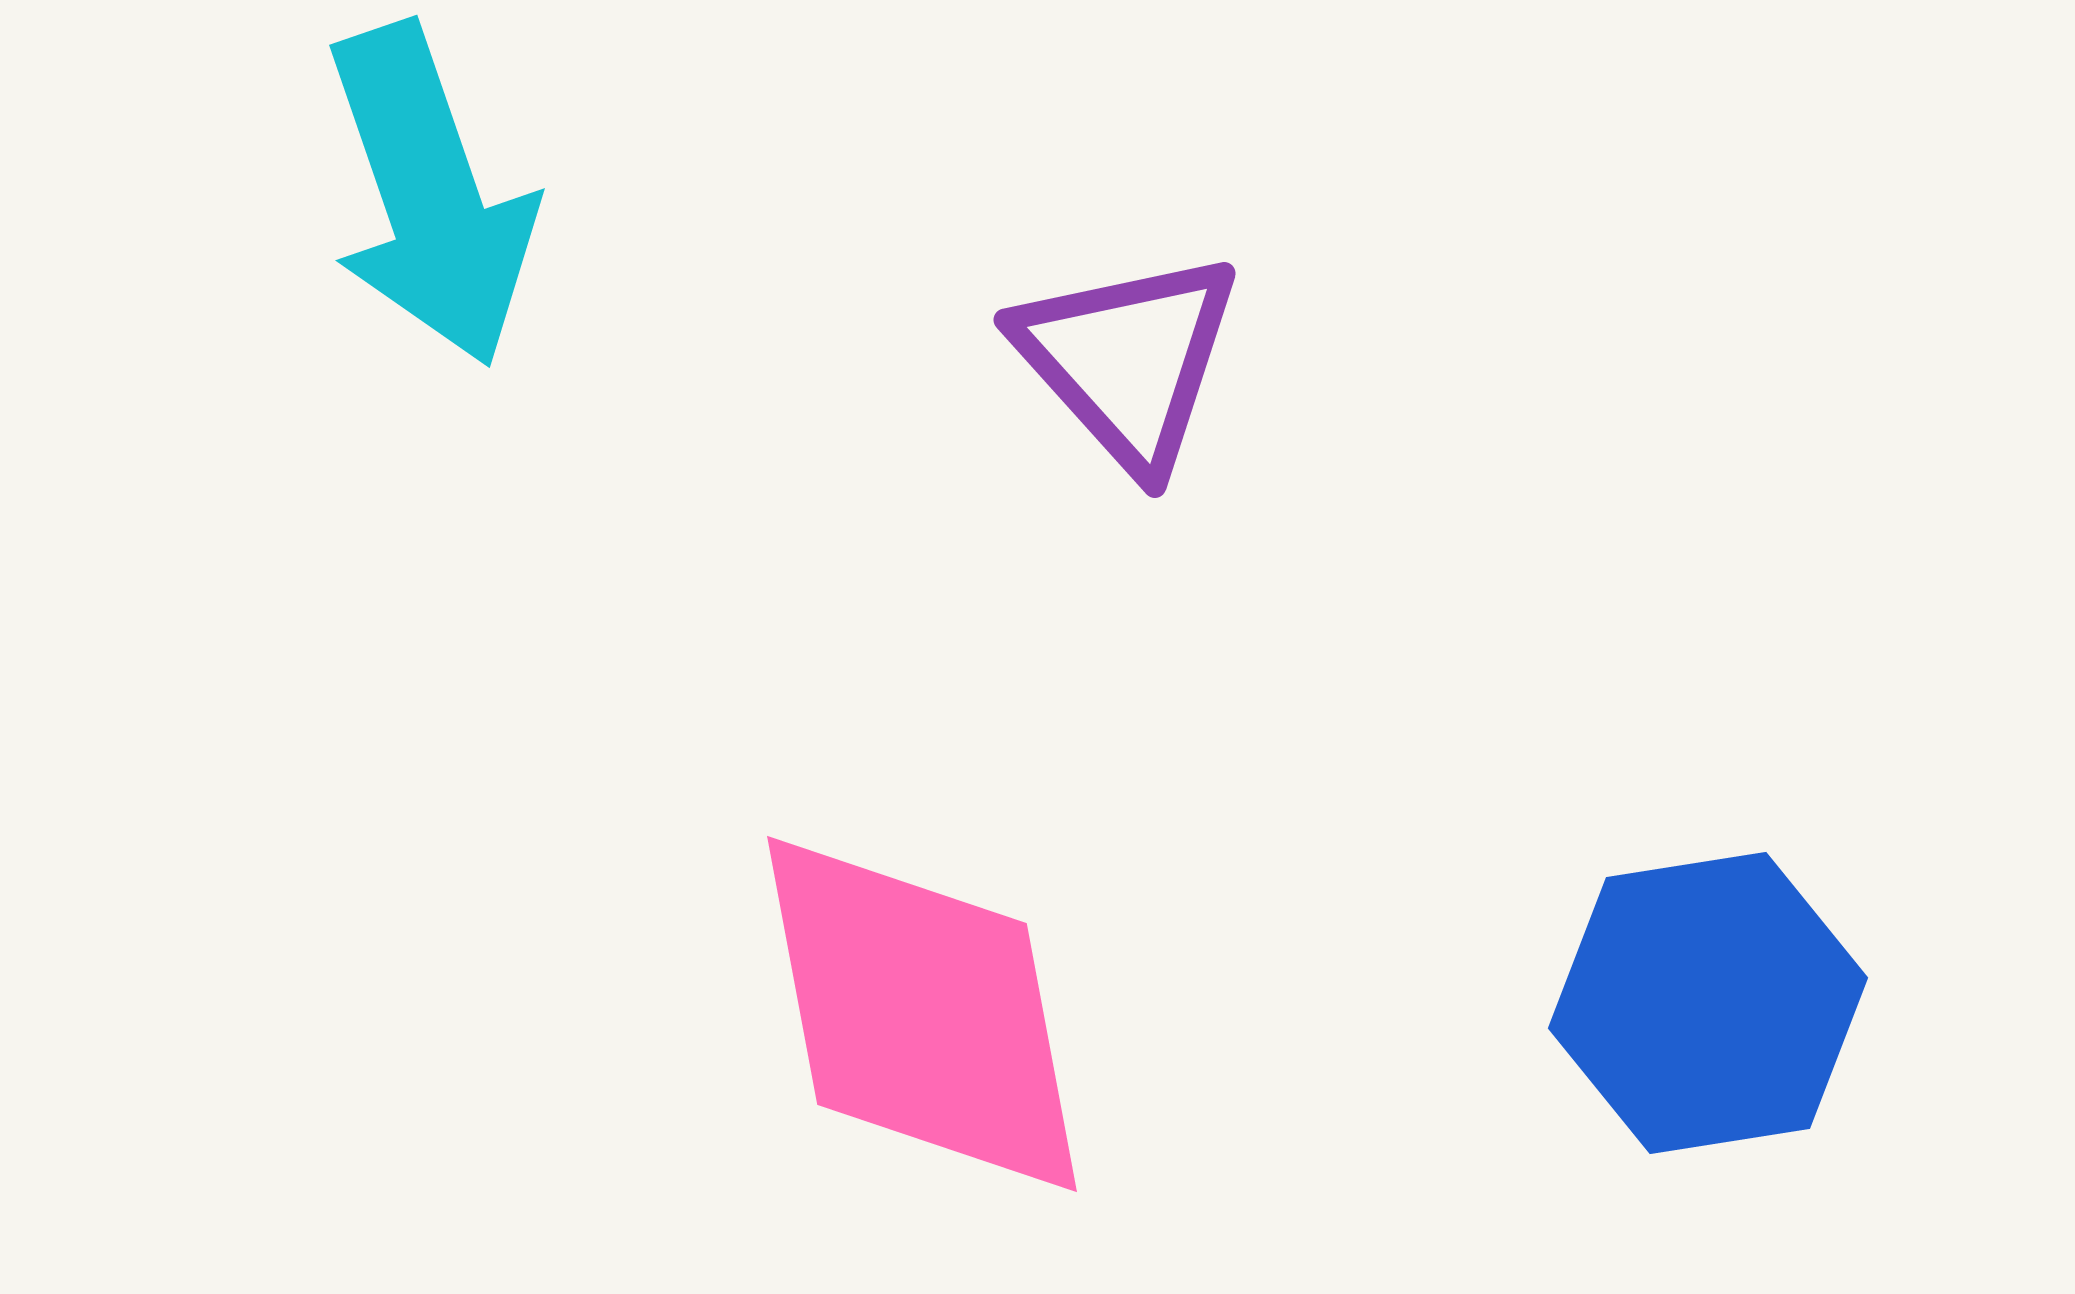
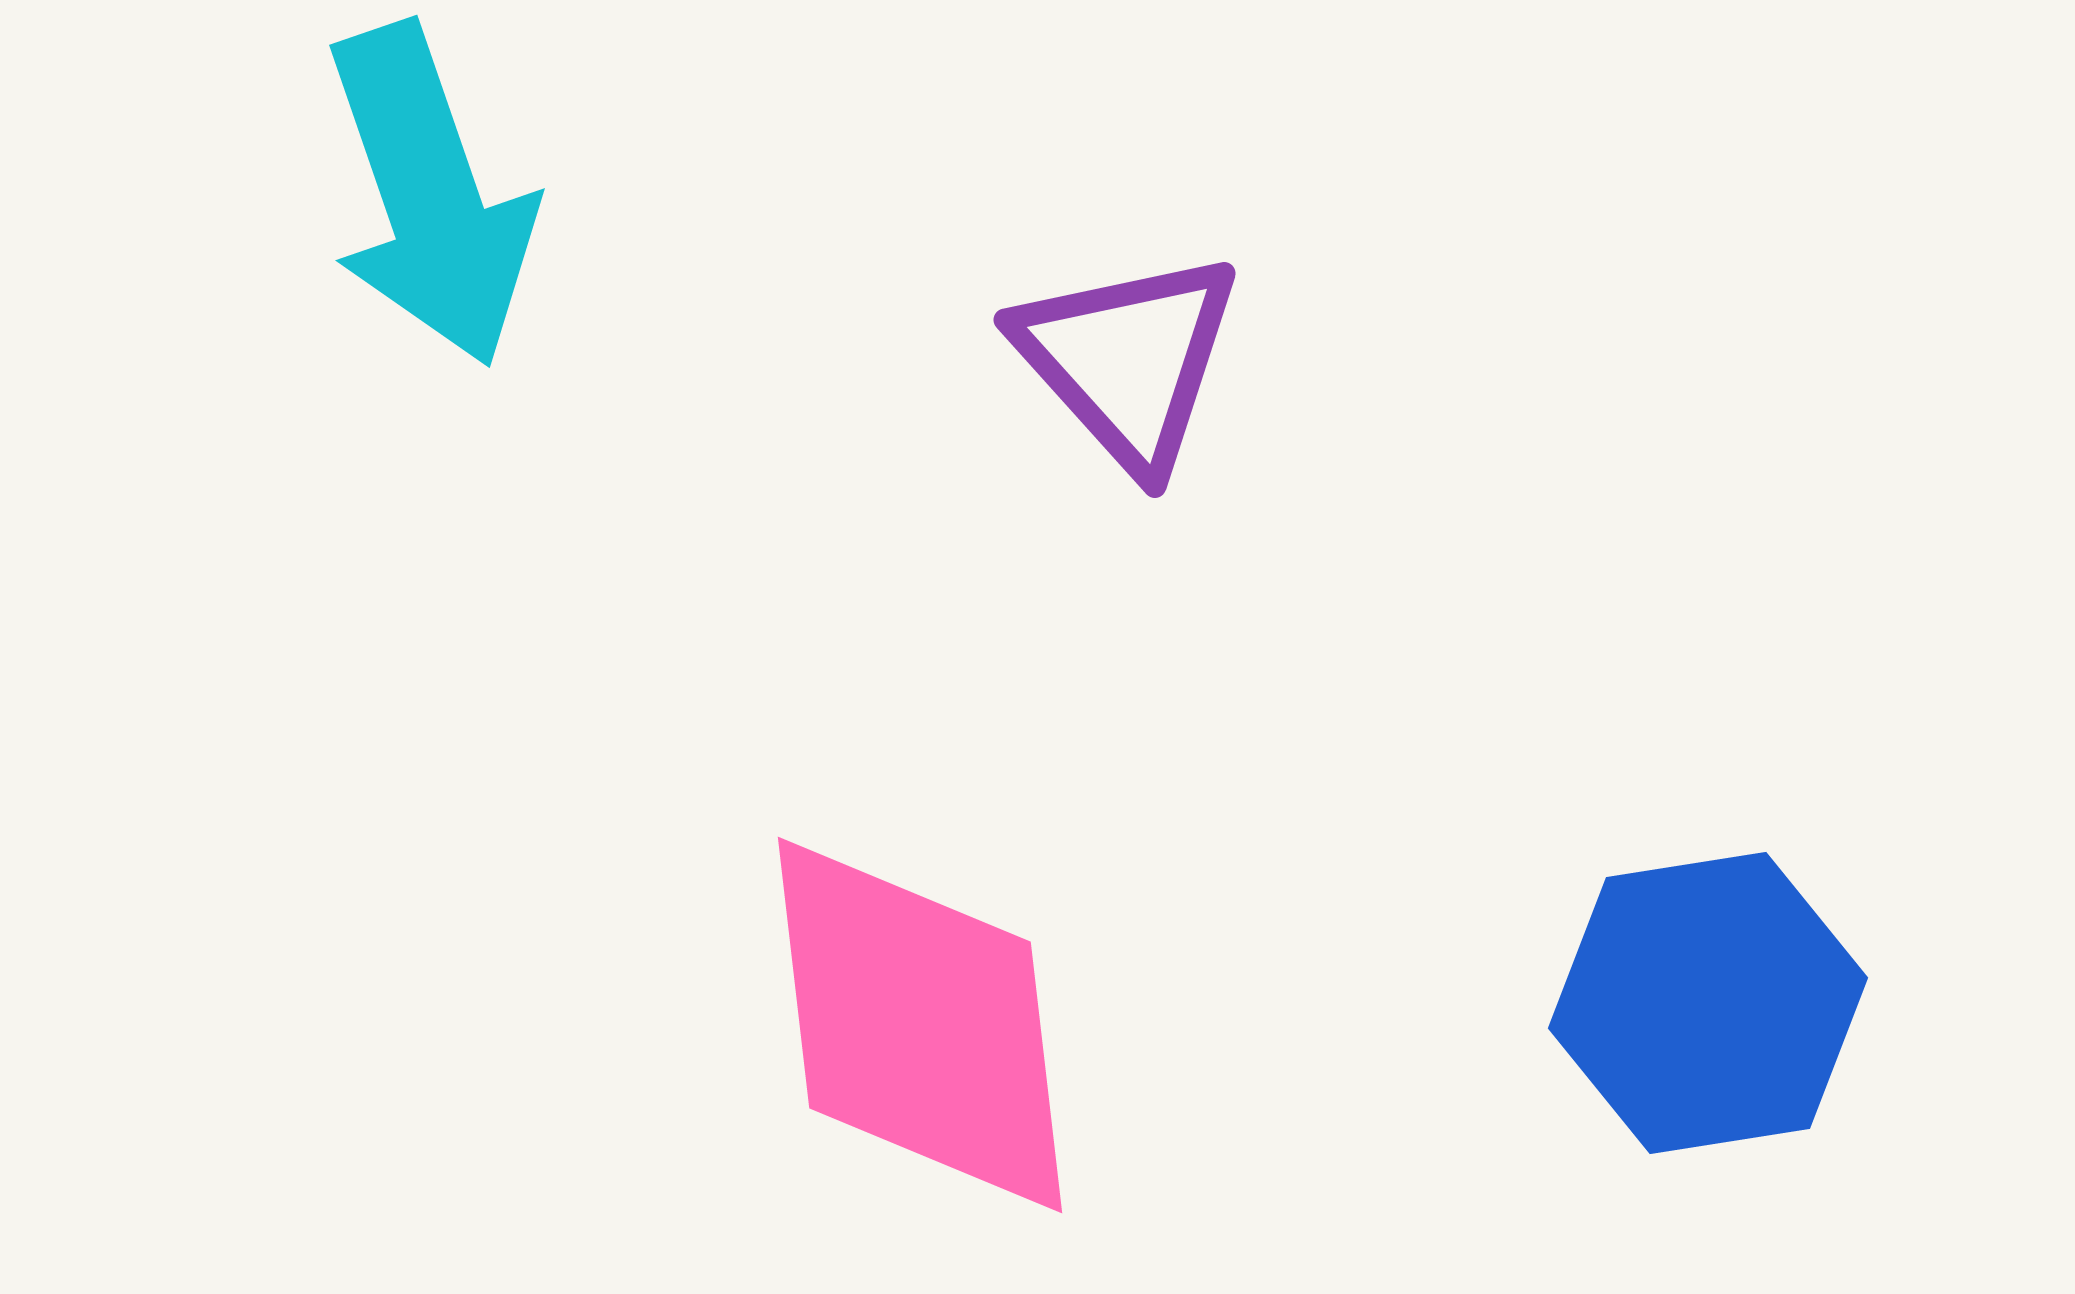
pink diamond: moved 2 px left, 11 px down; rotated 4 degrees clockwise
